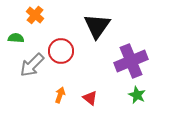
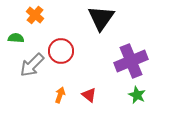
black triangle: moved 4 px right, 8 px up
red triangle: moved 1 px left, 3 px up
